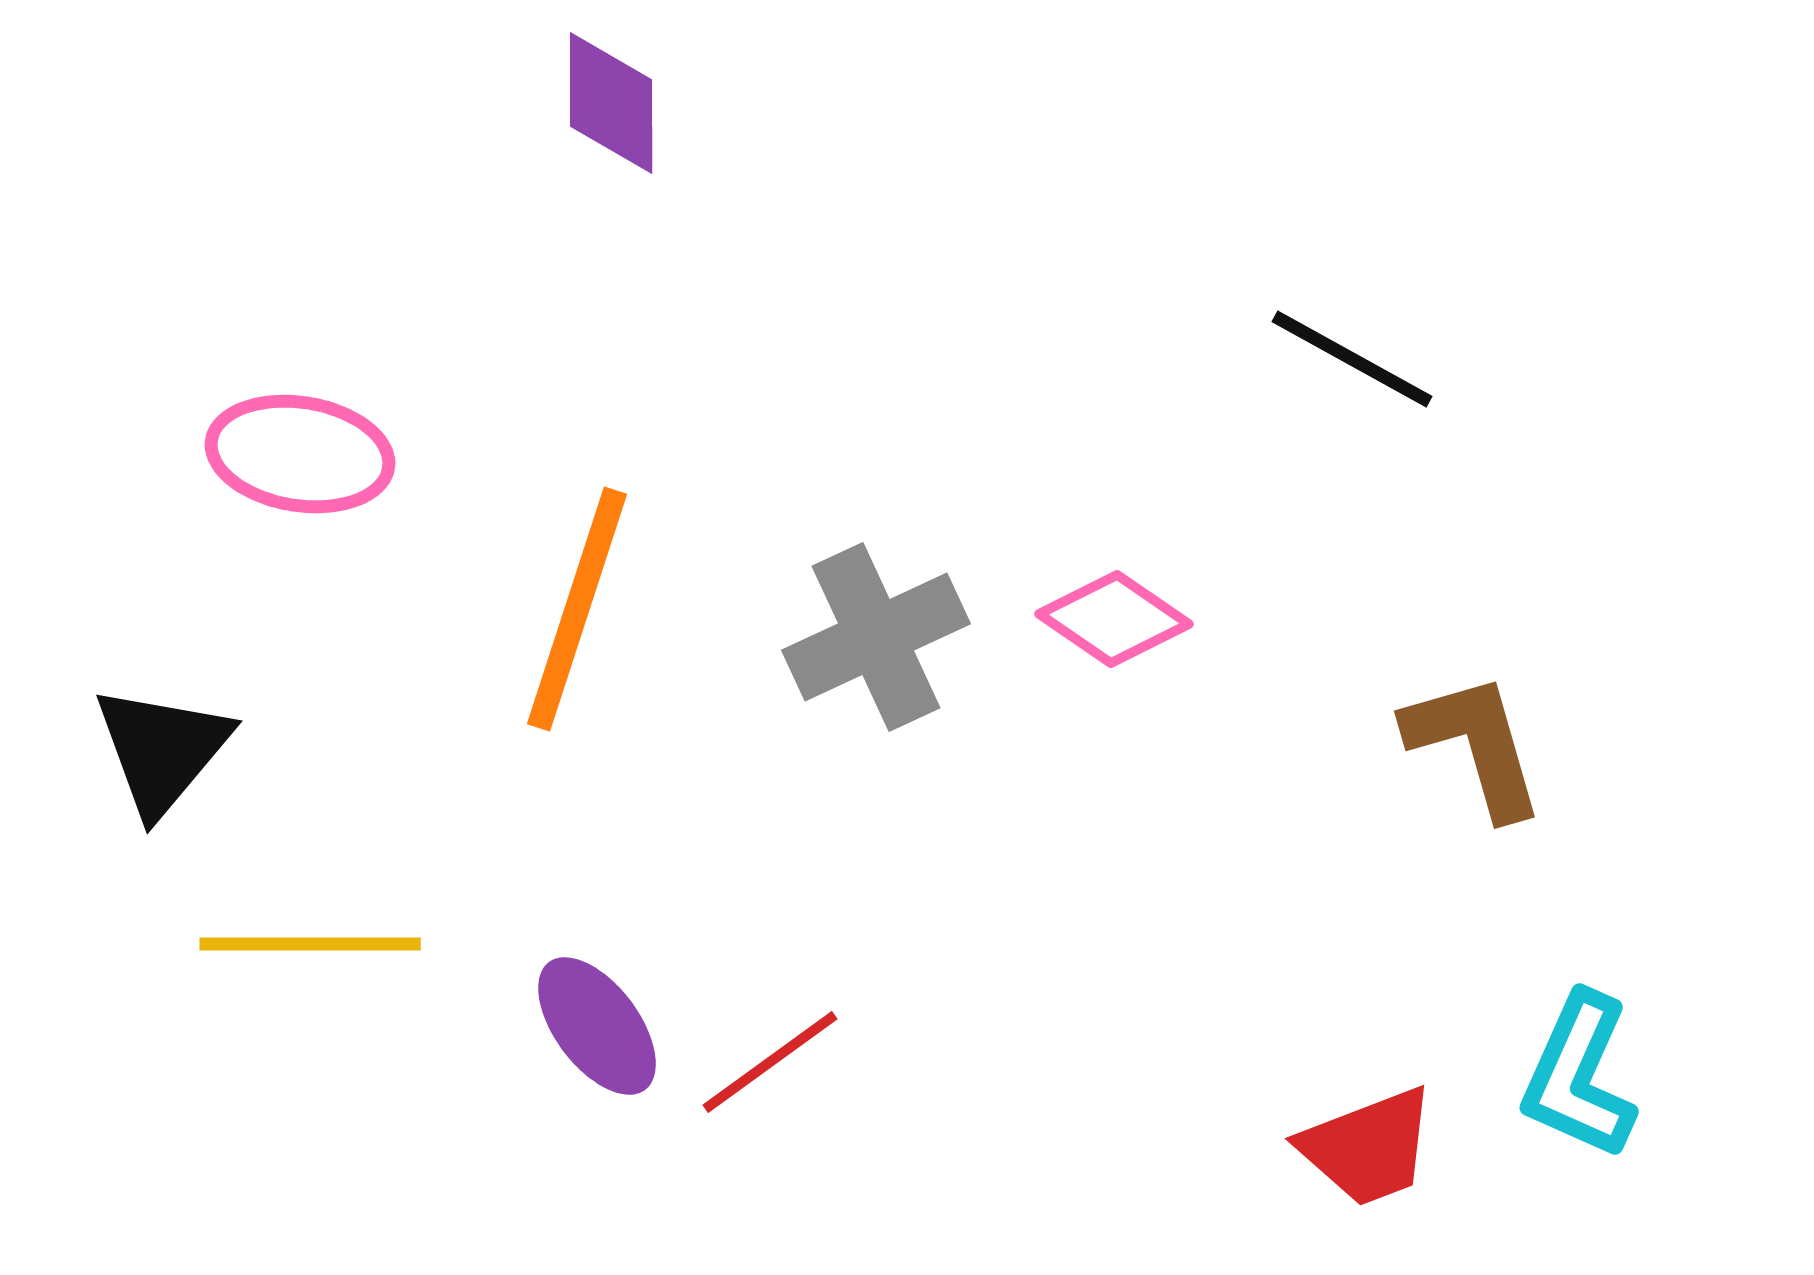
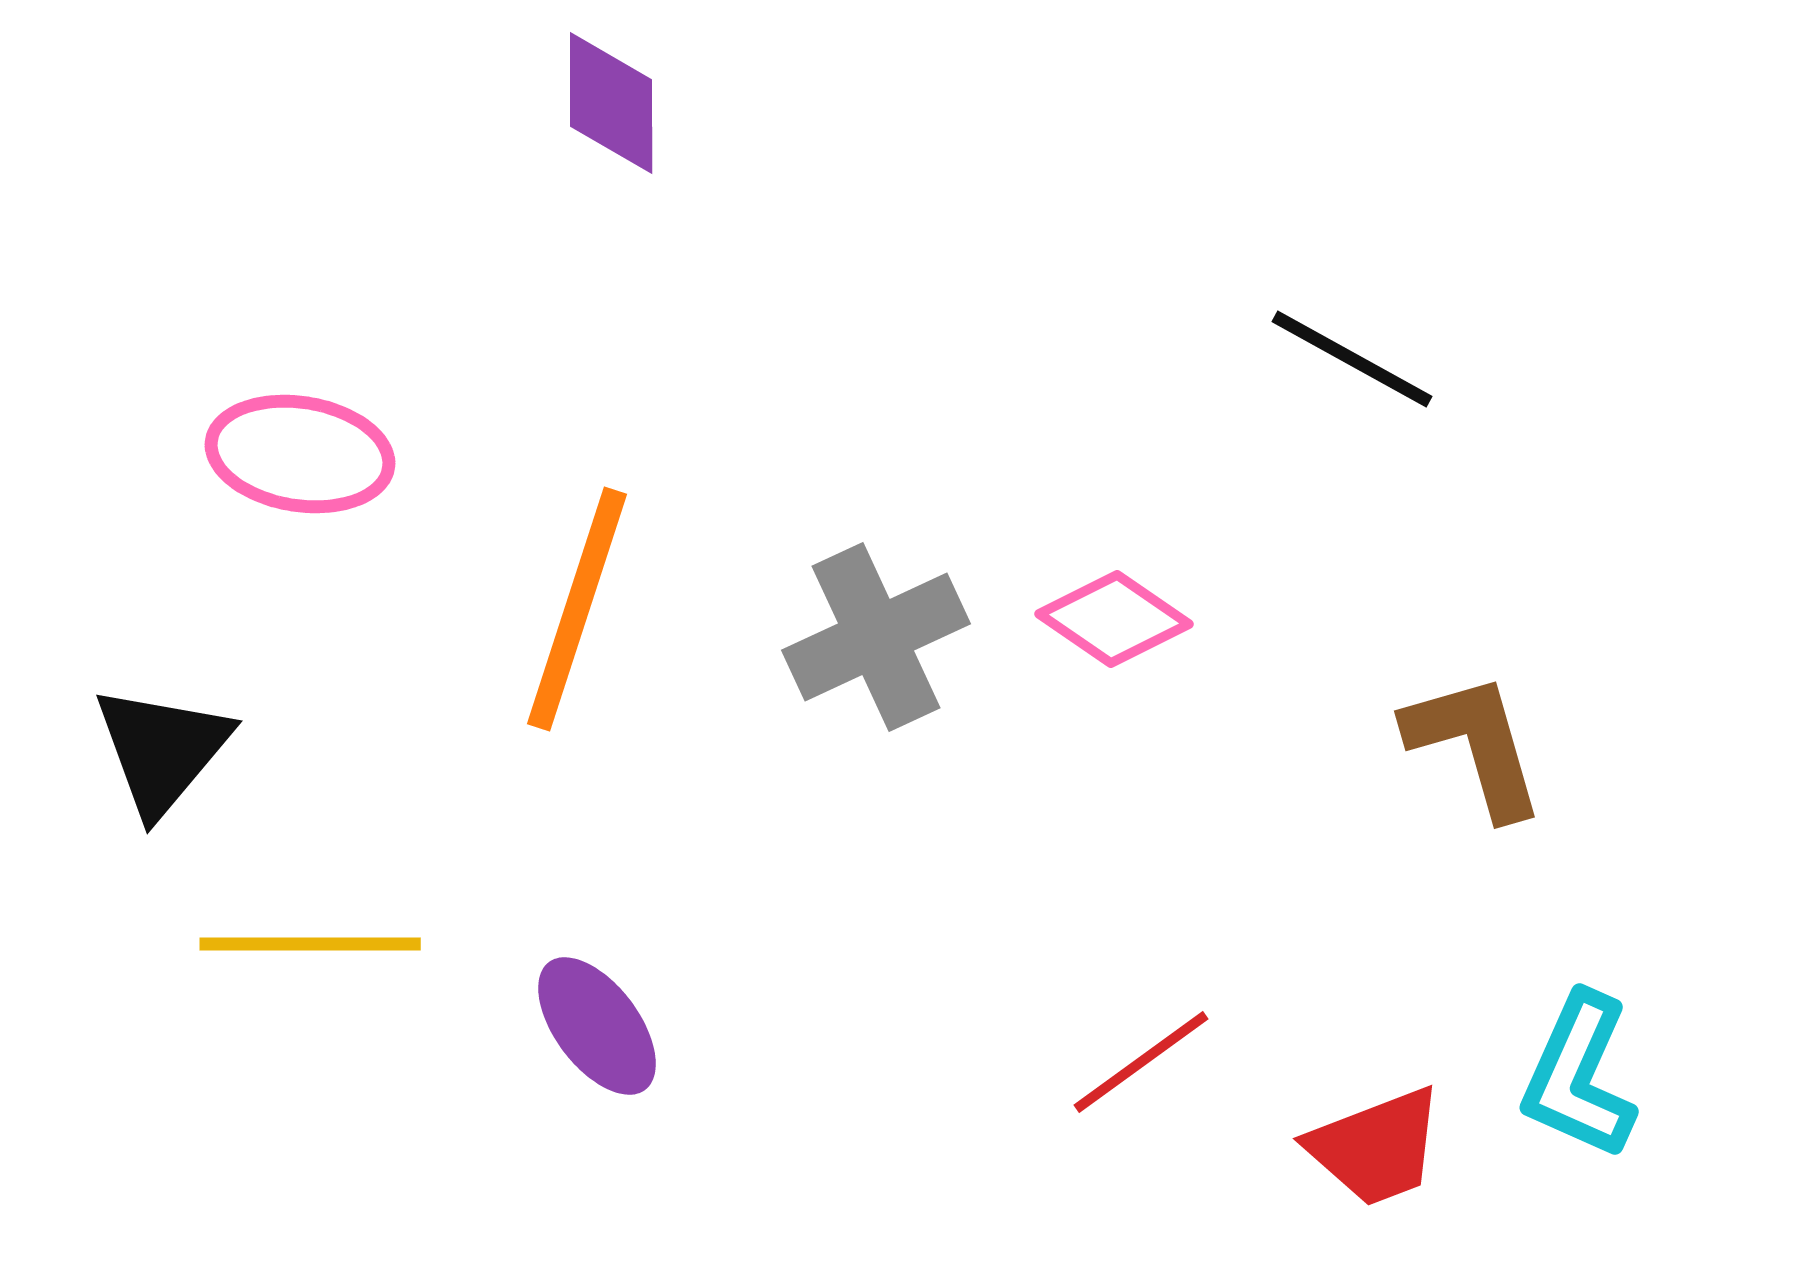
red line: moved 371 px right
red trapezoid: moved 8 px right
